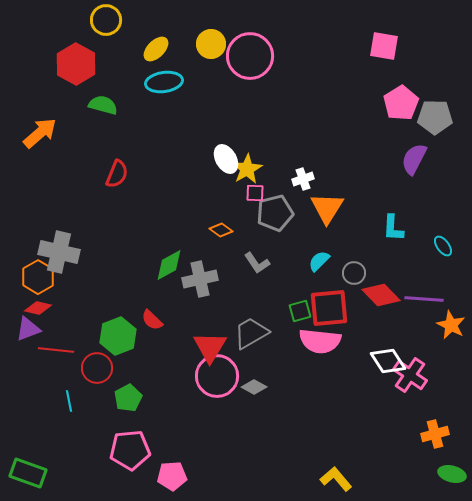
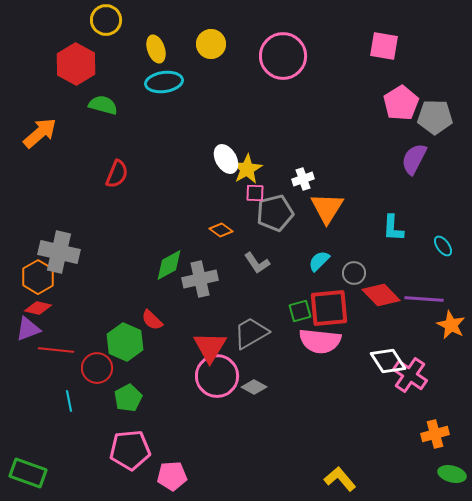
yellow ellipse at (156, 49): rotated 64 degrees counterclockwise
pink circle at (250, 56): moved 33 px right
green hexagon at (118, 336): moved 7 px right, 6 px down; rotated 15 degrees counterclockwise
yellow L-shape at (336, 479): moved 4 px right
